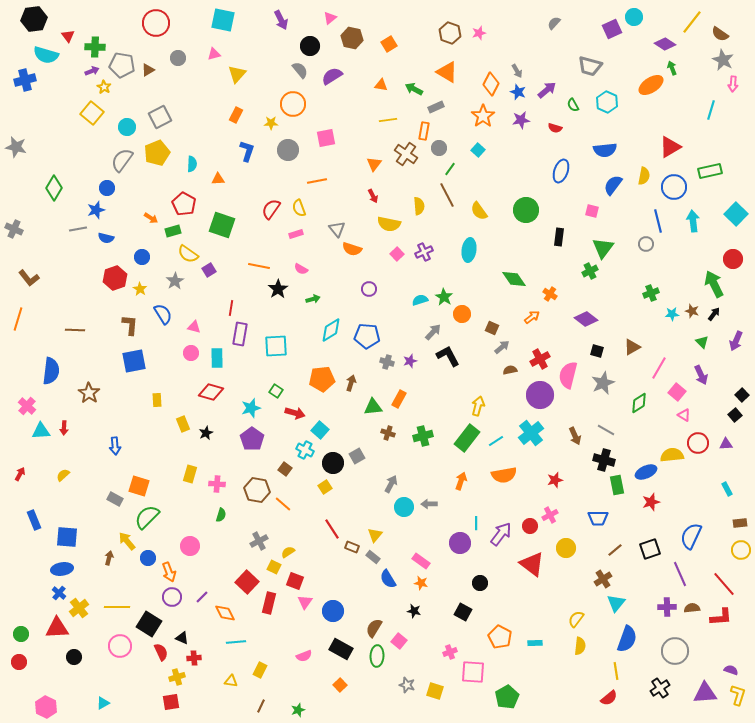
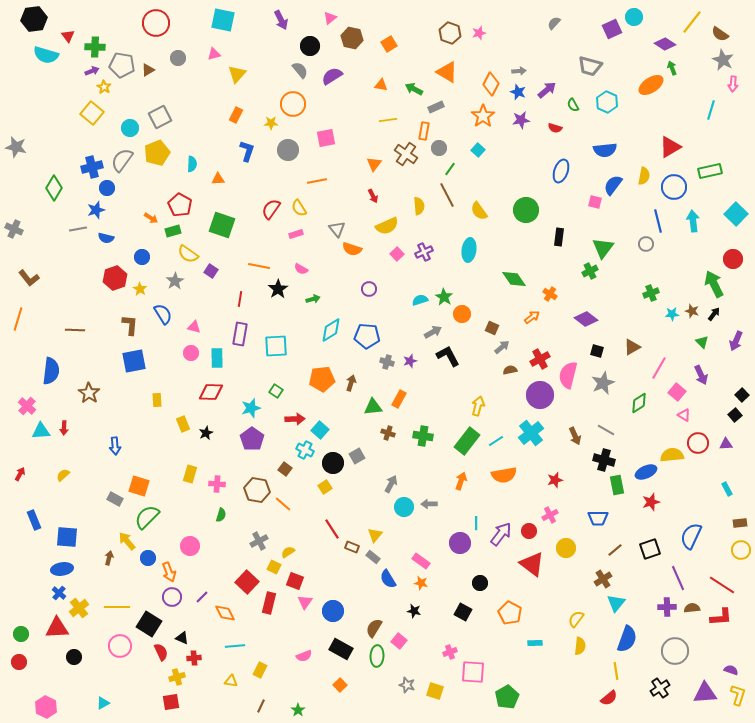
gray arrow at (517, 71): moved 2 px right; rotated 64 degrees counterclockwise
blue cross at (25, 80): moved 67 px right, 87 px down
cyan circle at (127, 127): moved 3 px right, 1 px down
red pentagon at (184, 204): moved 4 px left, 1 px down
yellow semicircle at (299, 208): rotated 12 degrees counterclockwise
pink square at (592, 211): moved 3 px right, 9 px up
yellow semicircle at (389, 224): moved 2 px left, 2 px down; rotated 35 degrees counterclockwise
purple square at (209, 270): moved 2 px right, 1 px down; rotated 24 degrees counterclockwise
red line at (231, 308): moved 9 px right, 9 px up
gray arrow at (433, 332): rotated 18 degrees clockwise
red diamond at (211, 392): rotated 15 degrees counterclockwise
red arrow at (295, 413): moved 6 px down; rotated 18 degrees counterclockwise
green cross at (423, 436): rotated 24 degrees clockwise
green rectangle at (467, 438): moved 3 px down
red circle at (530, 526): moved 1 px left, 5 px down
purple line at (680, 574): moved 2 px left, 4 px down
red line at (724, 584): moved 2 px left, 1 px down; rotated 16 degrees counterclockwise
orange pentagon at (500, 637): moved 10 px right, 24 px up
cyan line at (236, 642): moved 1 px left, 4 px down
green star at (298, 710): rotated 16 degrees counterclockwise
